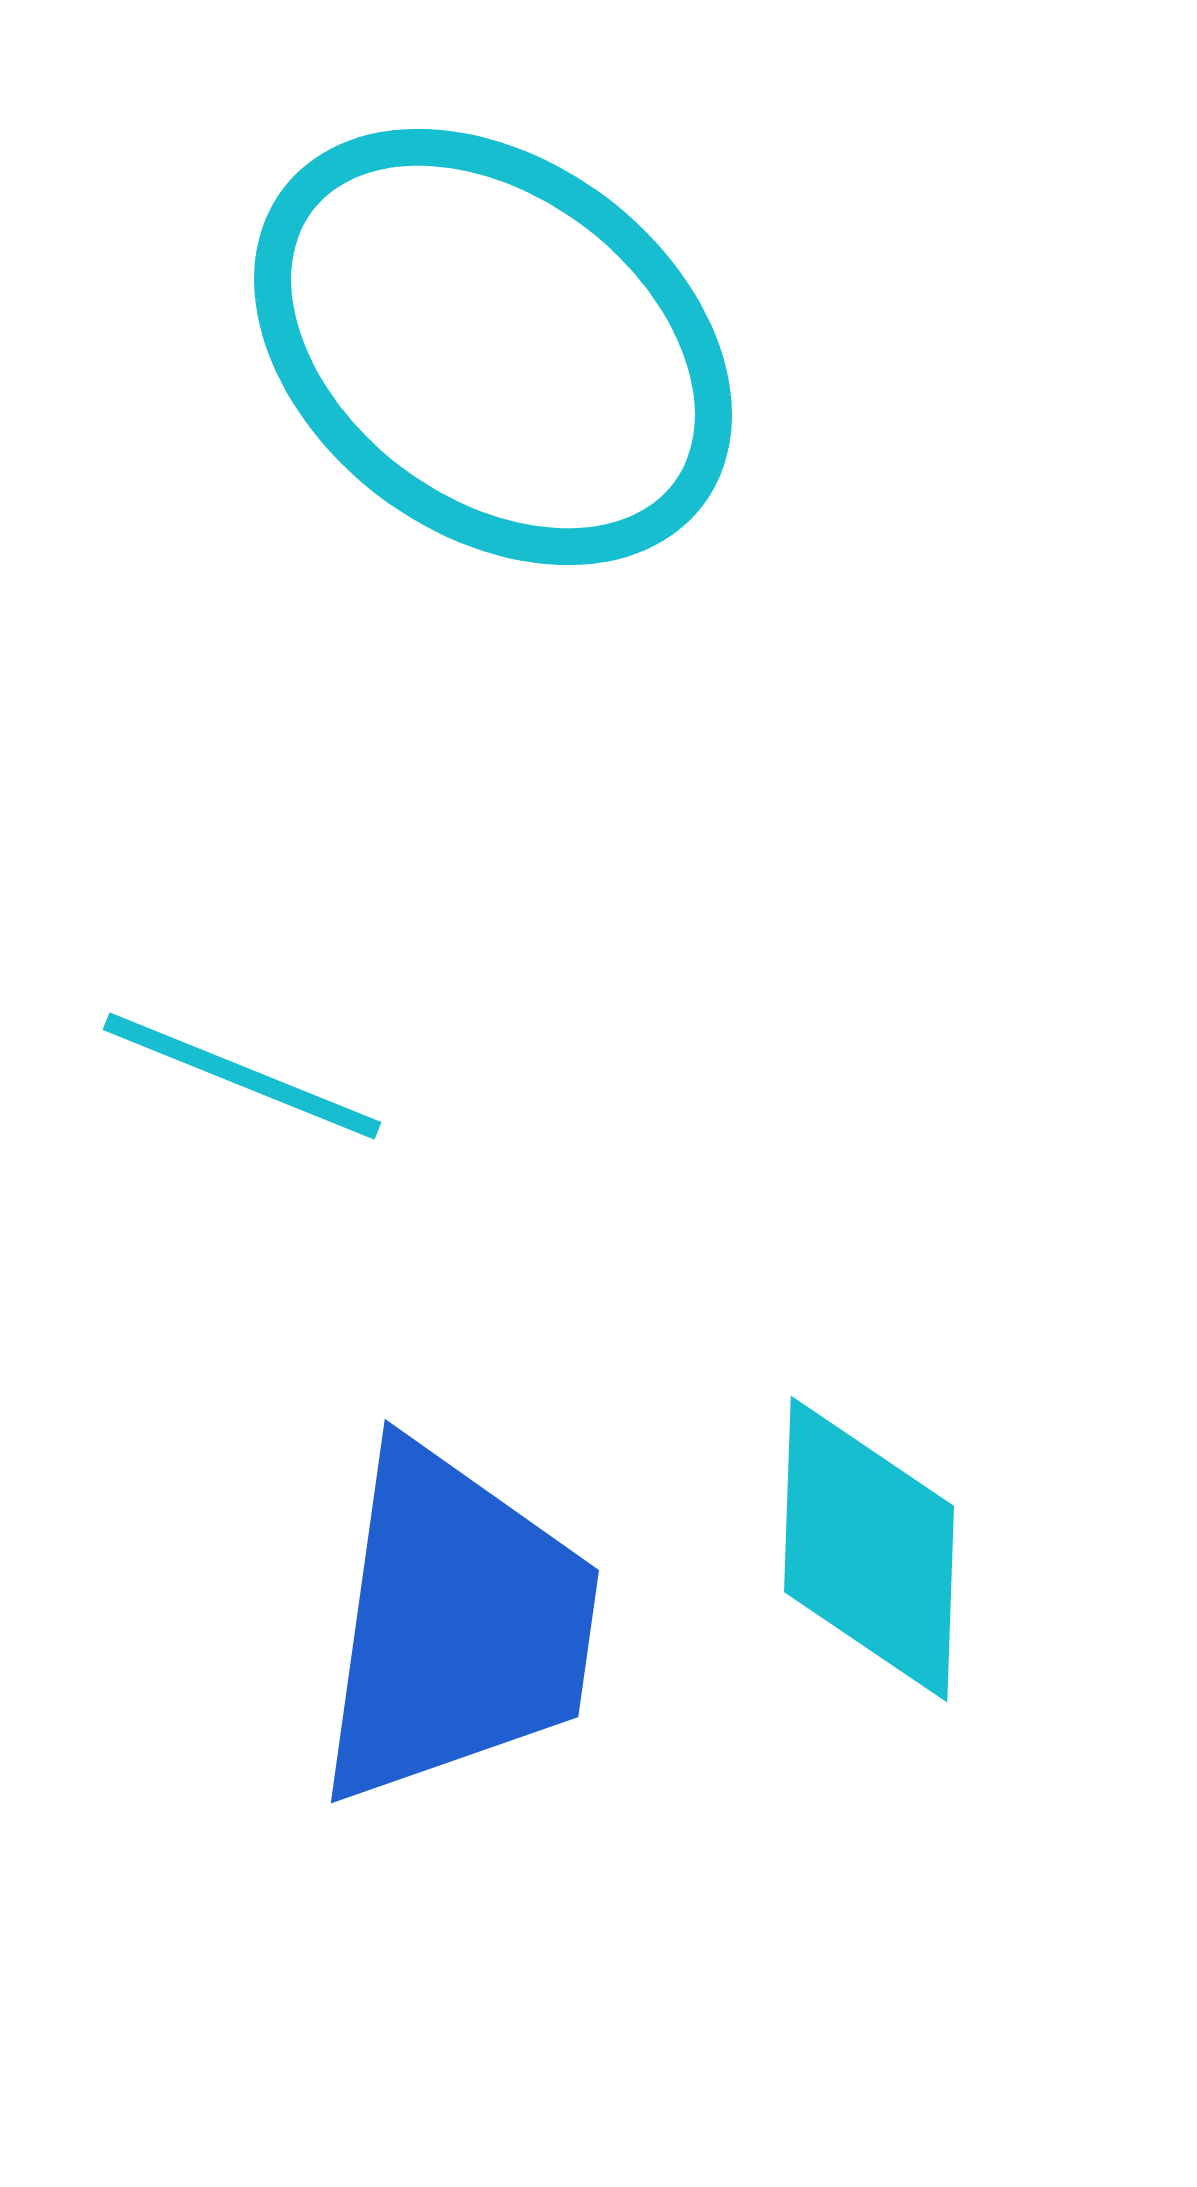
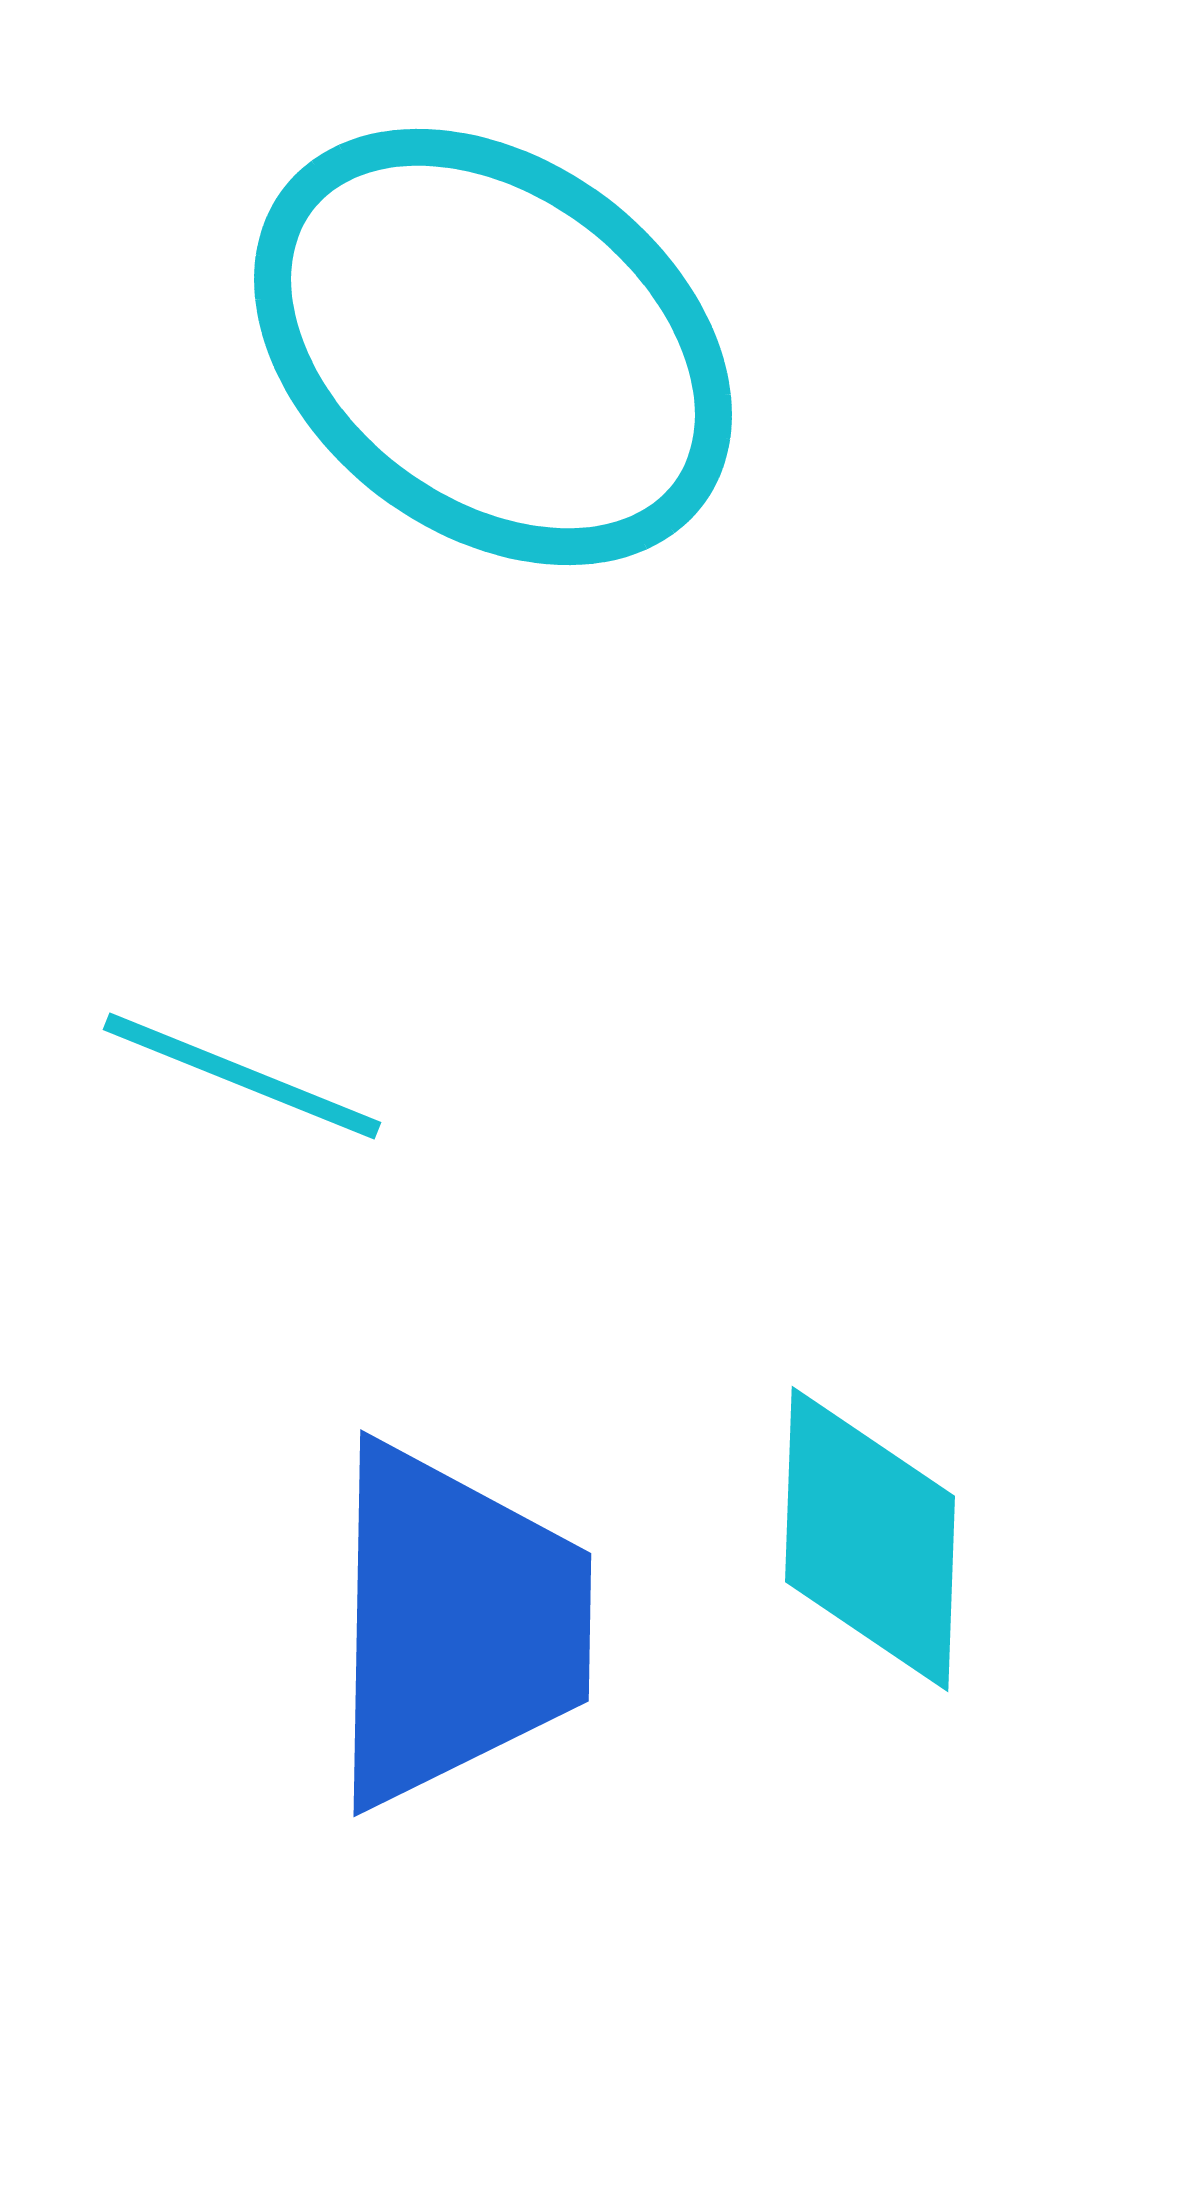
cyan diamond: moved 1 px right, 10 px up
blue trapezoid: rotated 7 degrees counterclockwise
